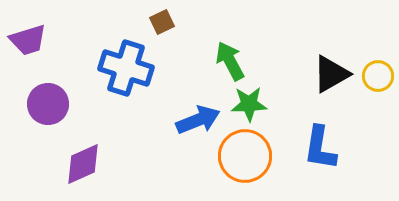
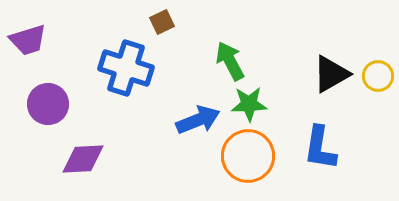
orange circle: moved 3 px right
purple diamond: moved 5 px up; rotated 21 degrees clockwise
